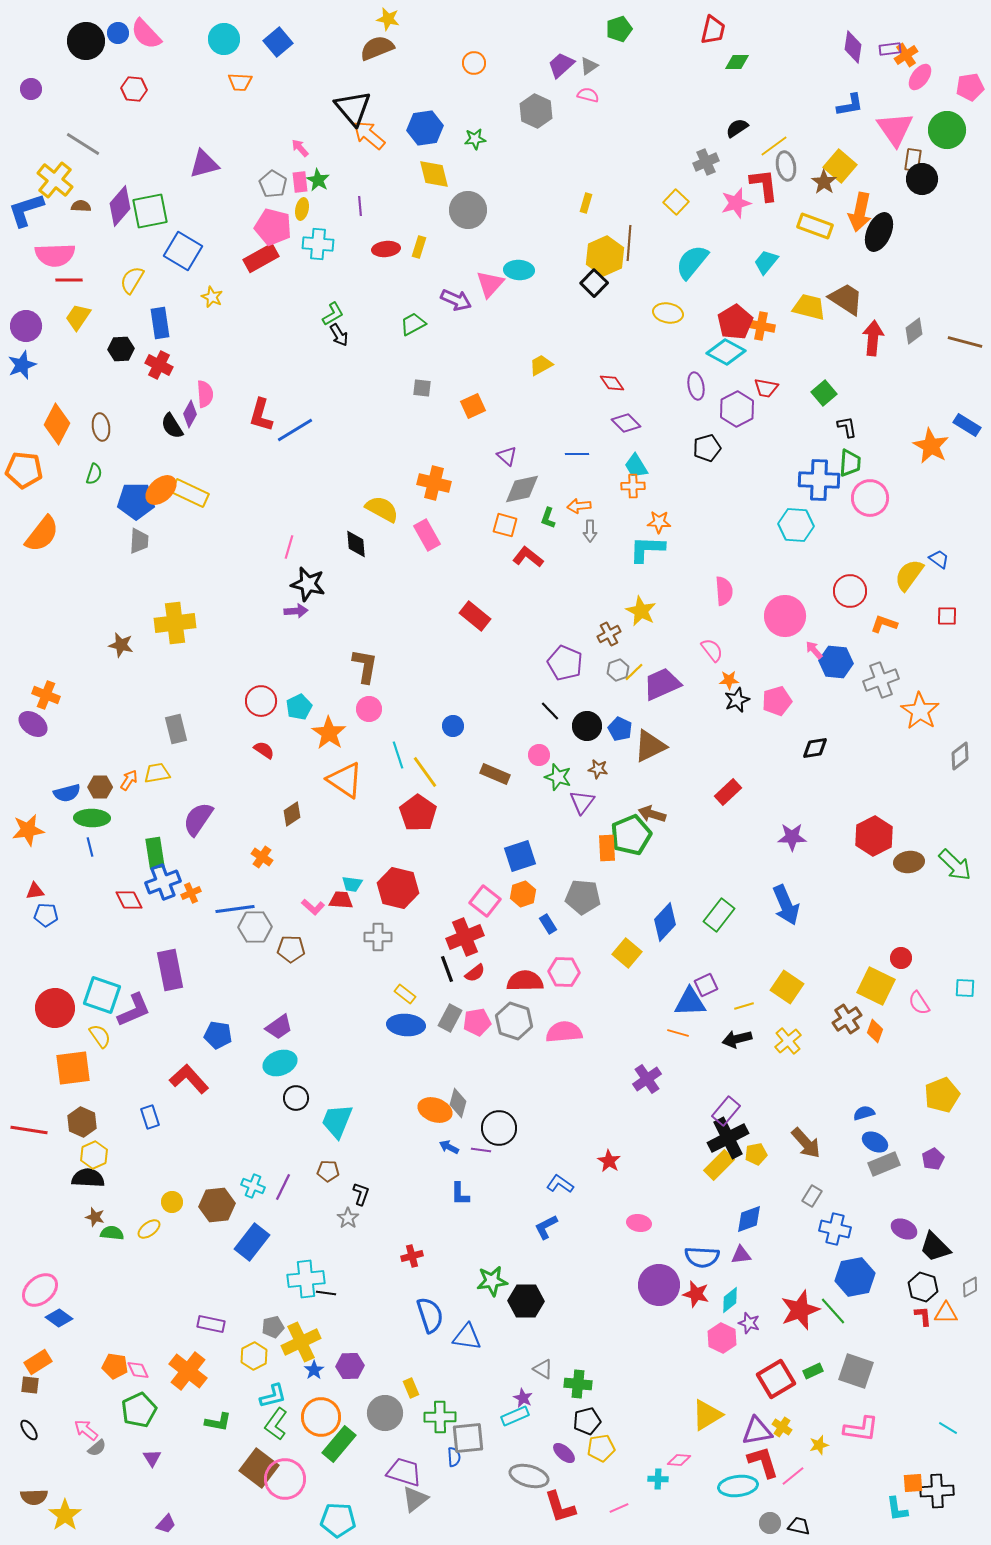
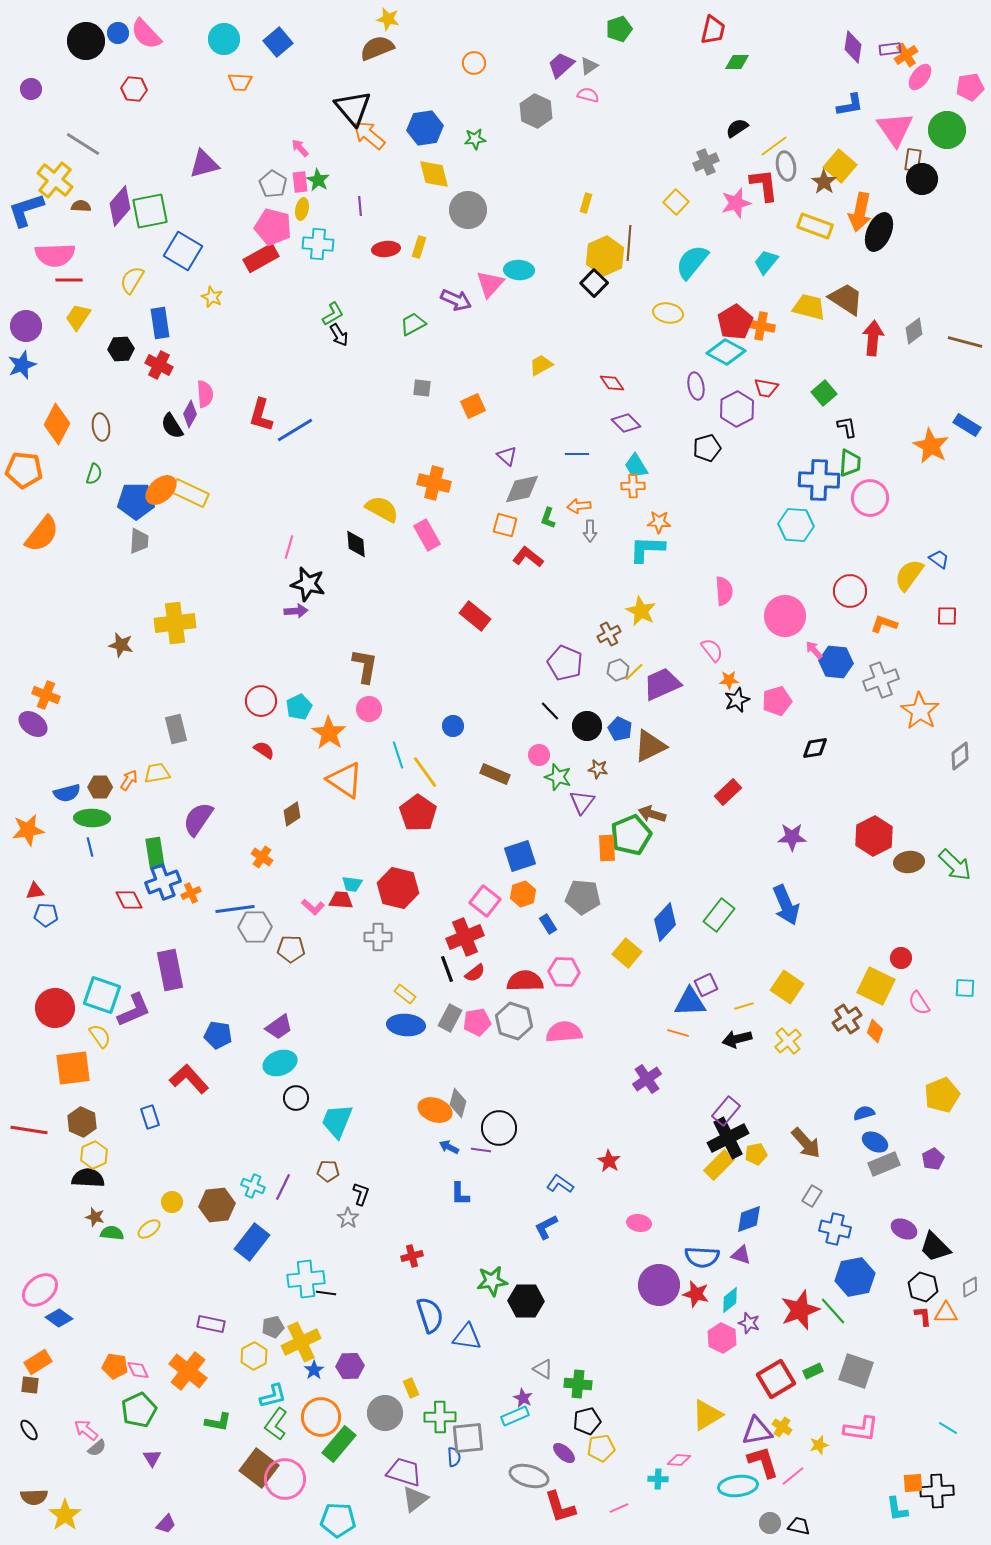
purple triangle at (741, 1255): rotated 25 degrees clockwise
